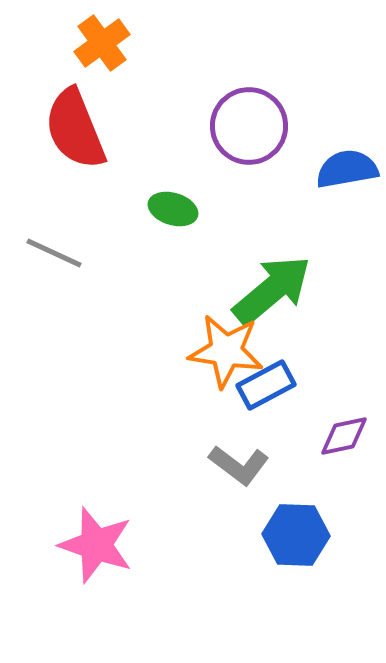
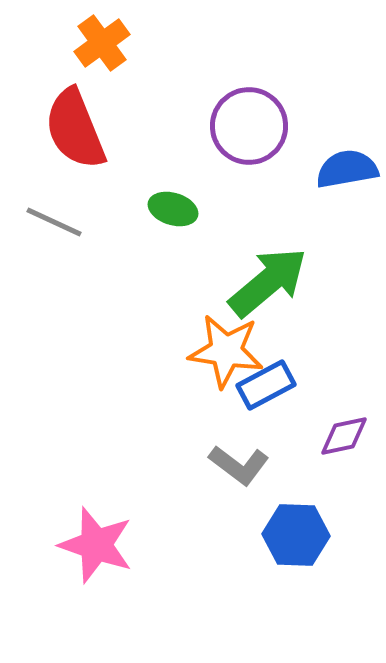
gray line: moved 31 px up
green arrow: moved 4 px left, 8 px up
